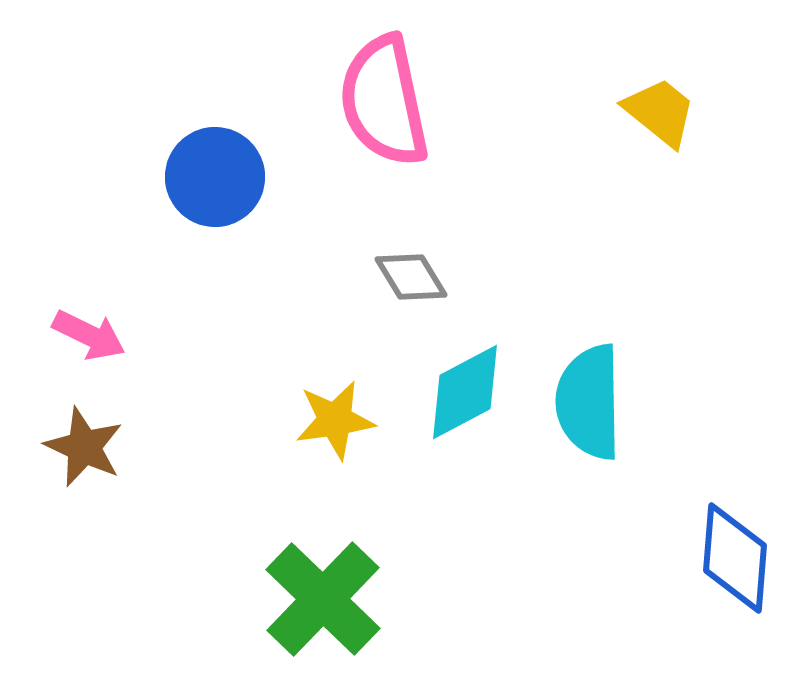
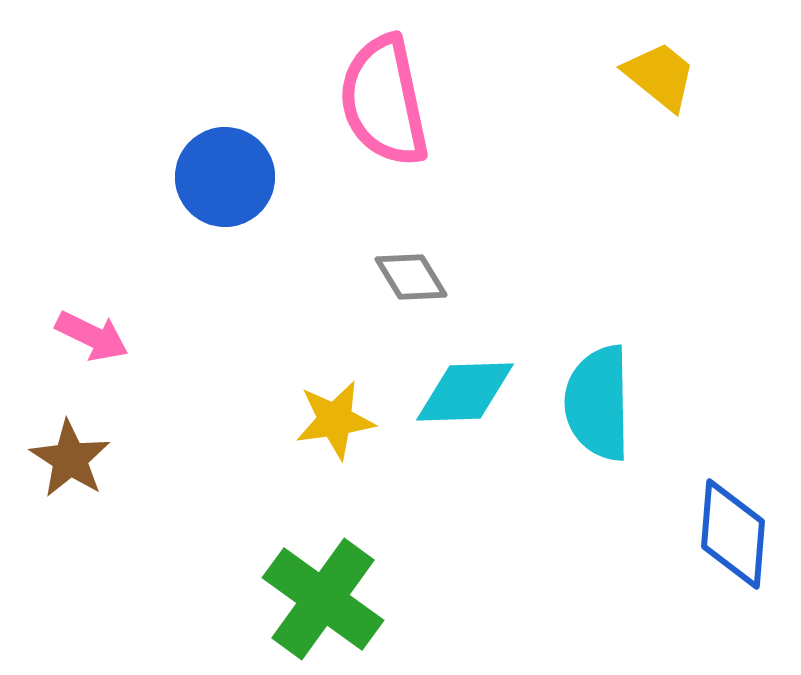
yellow trapezoid: moved 36 px up
blue circle: moved 10 px right
pink arrow: moved 3 px right, 1 px down
cyan diamond: rotated 26 degrees clockwise
cyan semicircle: moved 9 px right, 1 px down
brown star: moved 14 px left, 12 px down; rotated 8 degrees clockwise
blue diamond: moved 2 px left, 24 px up
green cross: rotated 8 degrees counterclockwise
